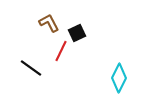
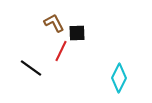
brown L-shape: moved 5 px right
black square: rotated 24 degrees clockwise
